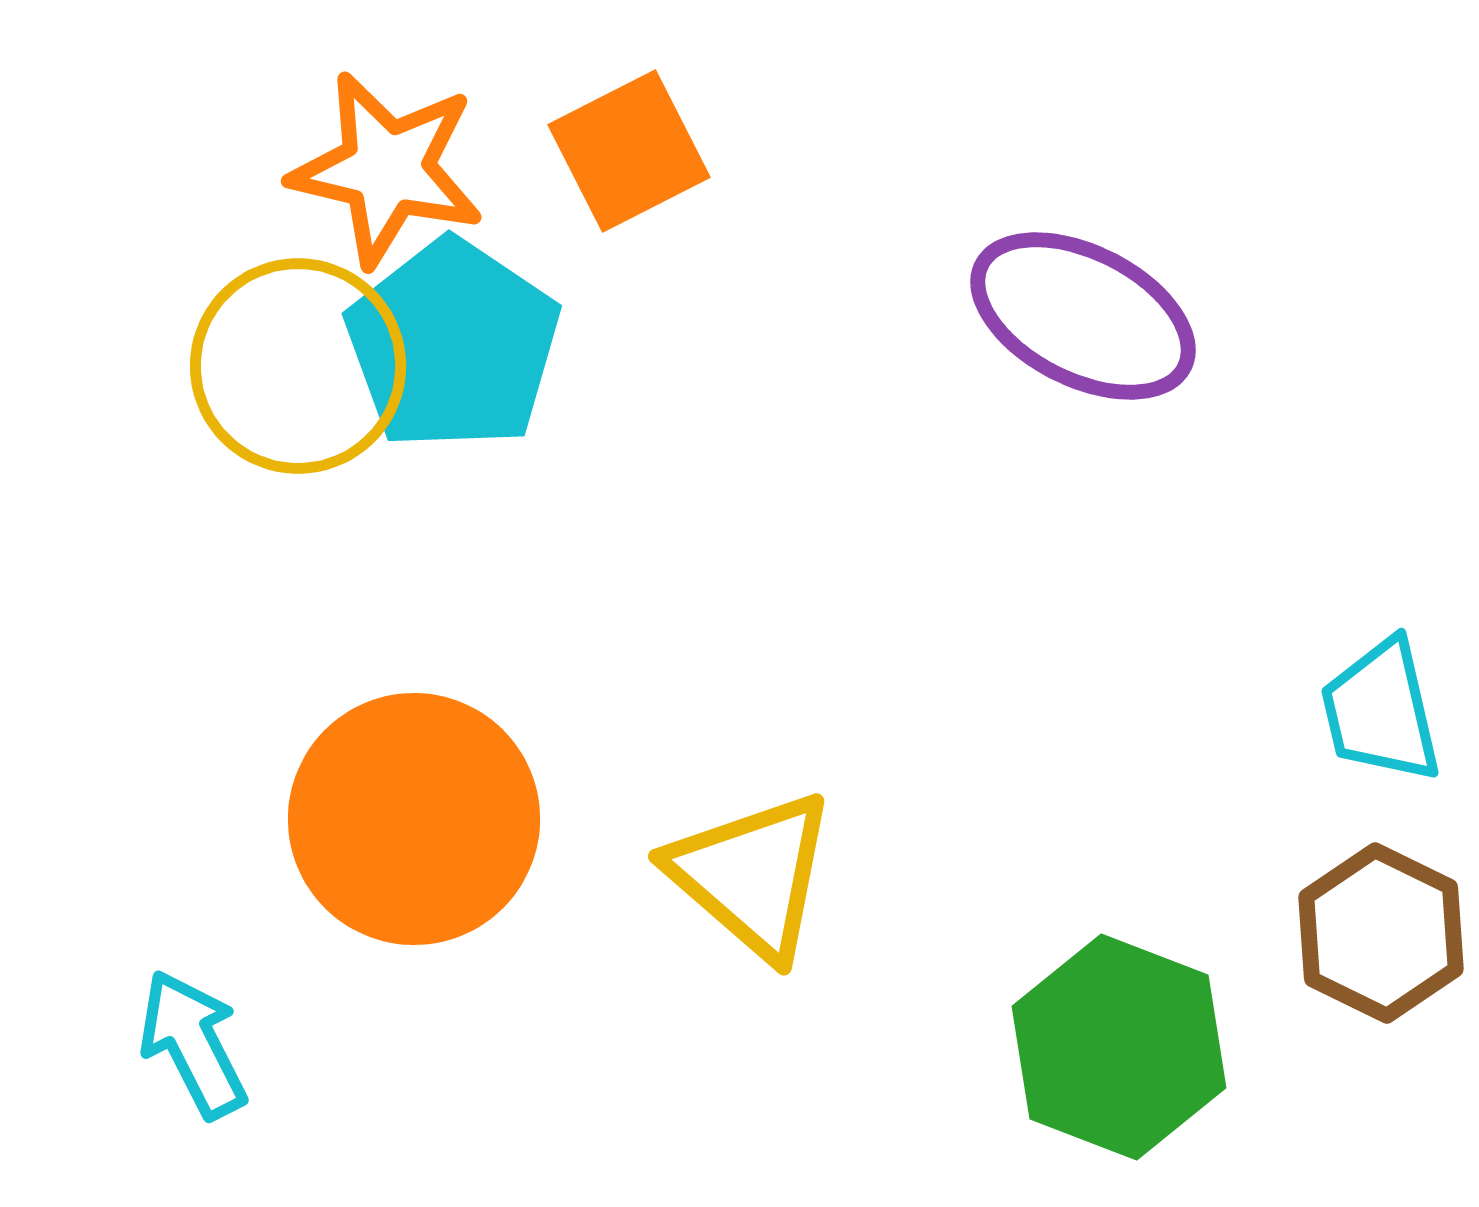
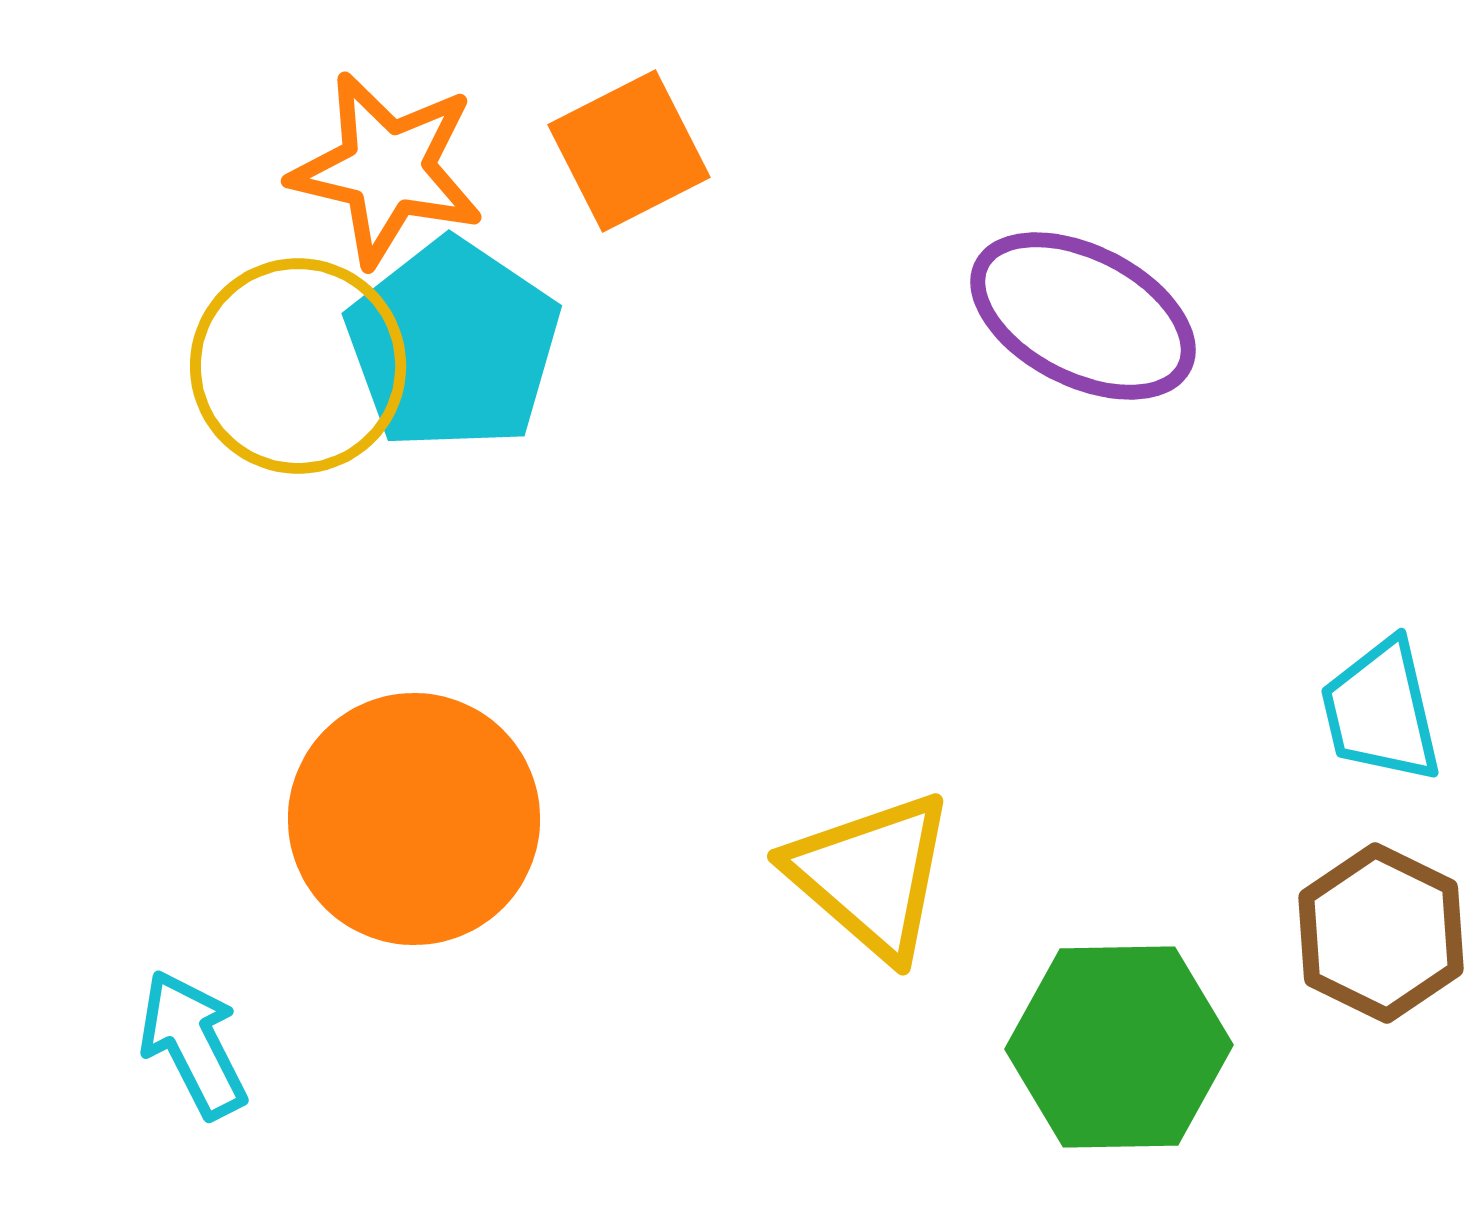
yellow triangle: moved 119 px right
green hexagon: rotated 22 degrees counterclockwise
